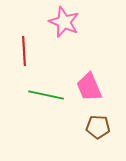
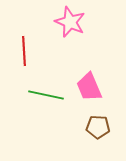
pink star: moved 6 px right
